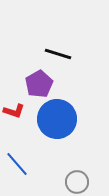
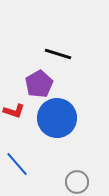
blue circle: moved 1 px up
